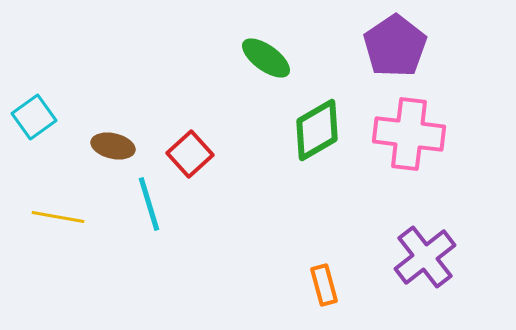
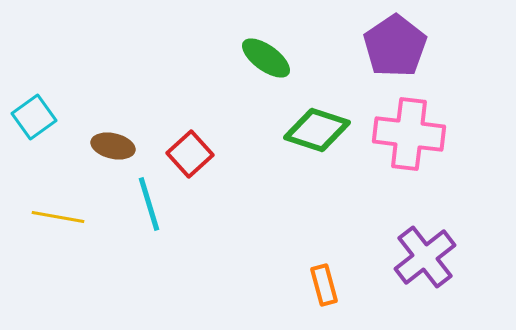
green diamond: rotated 48 degrees clockwise
